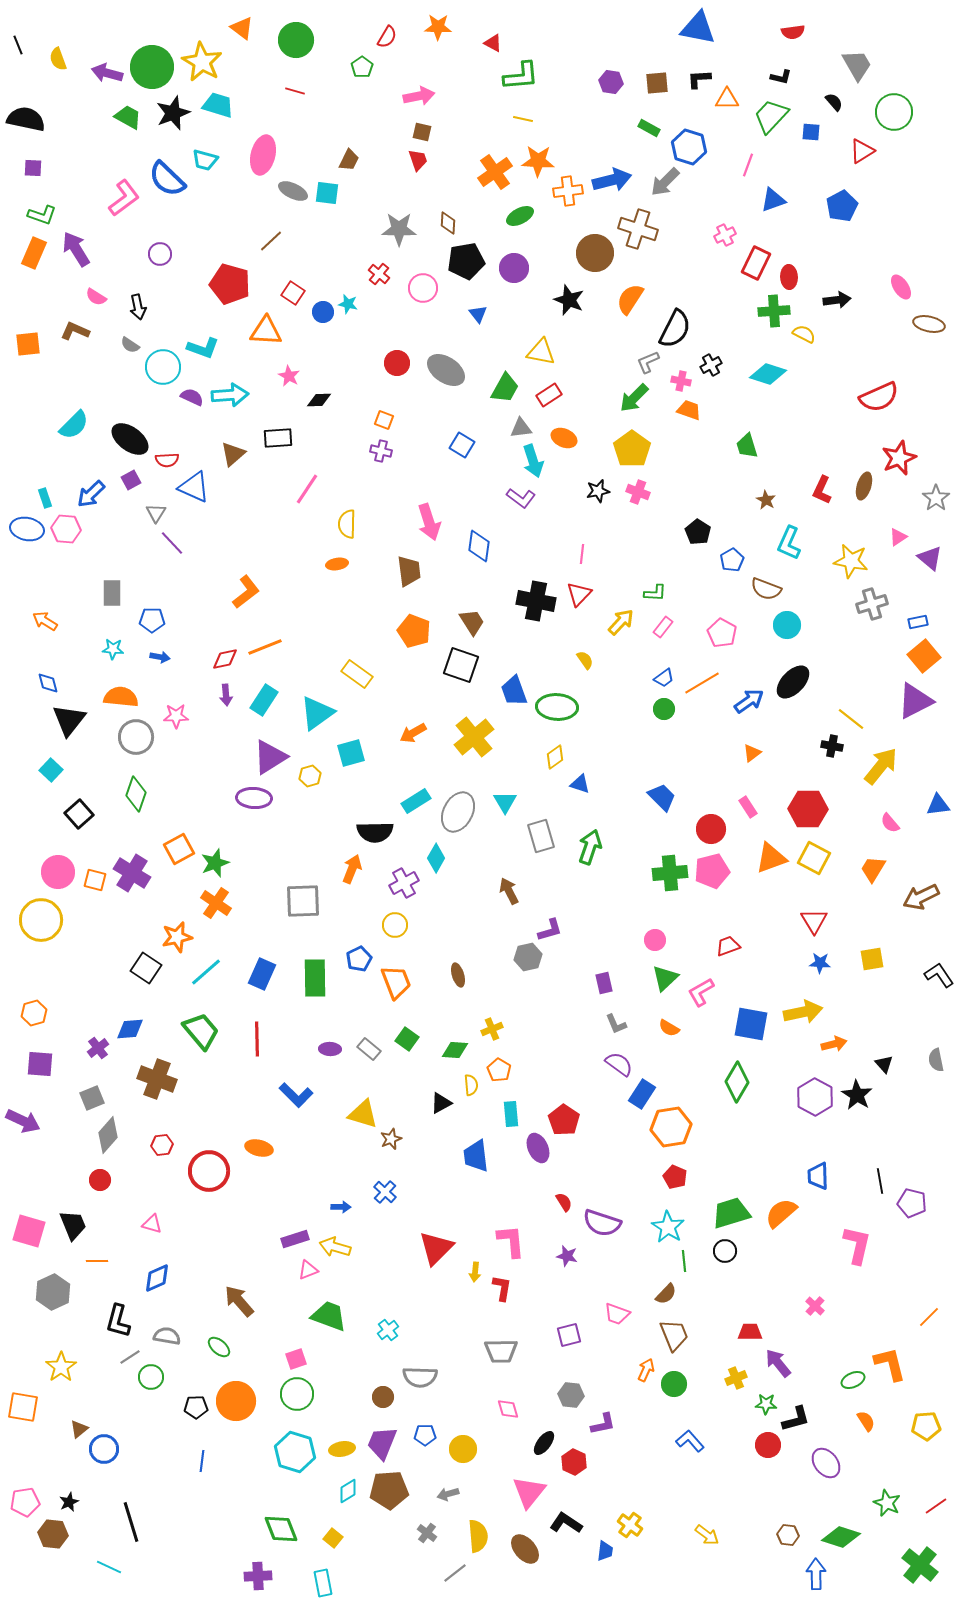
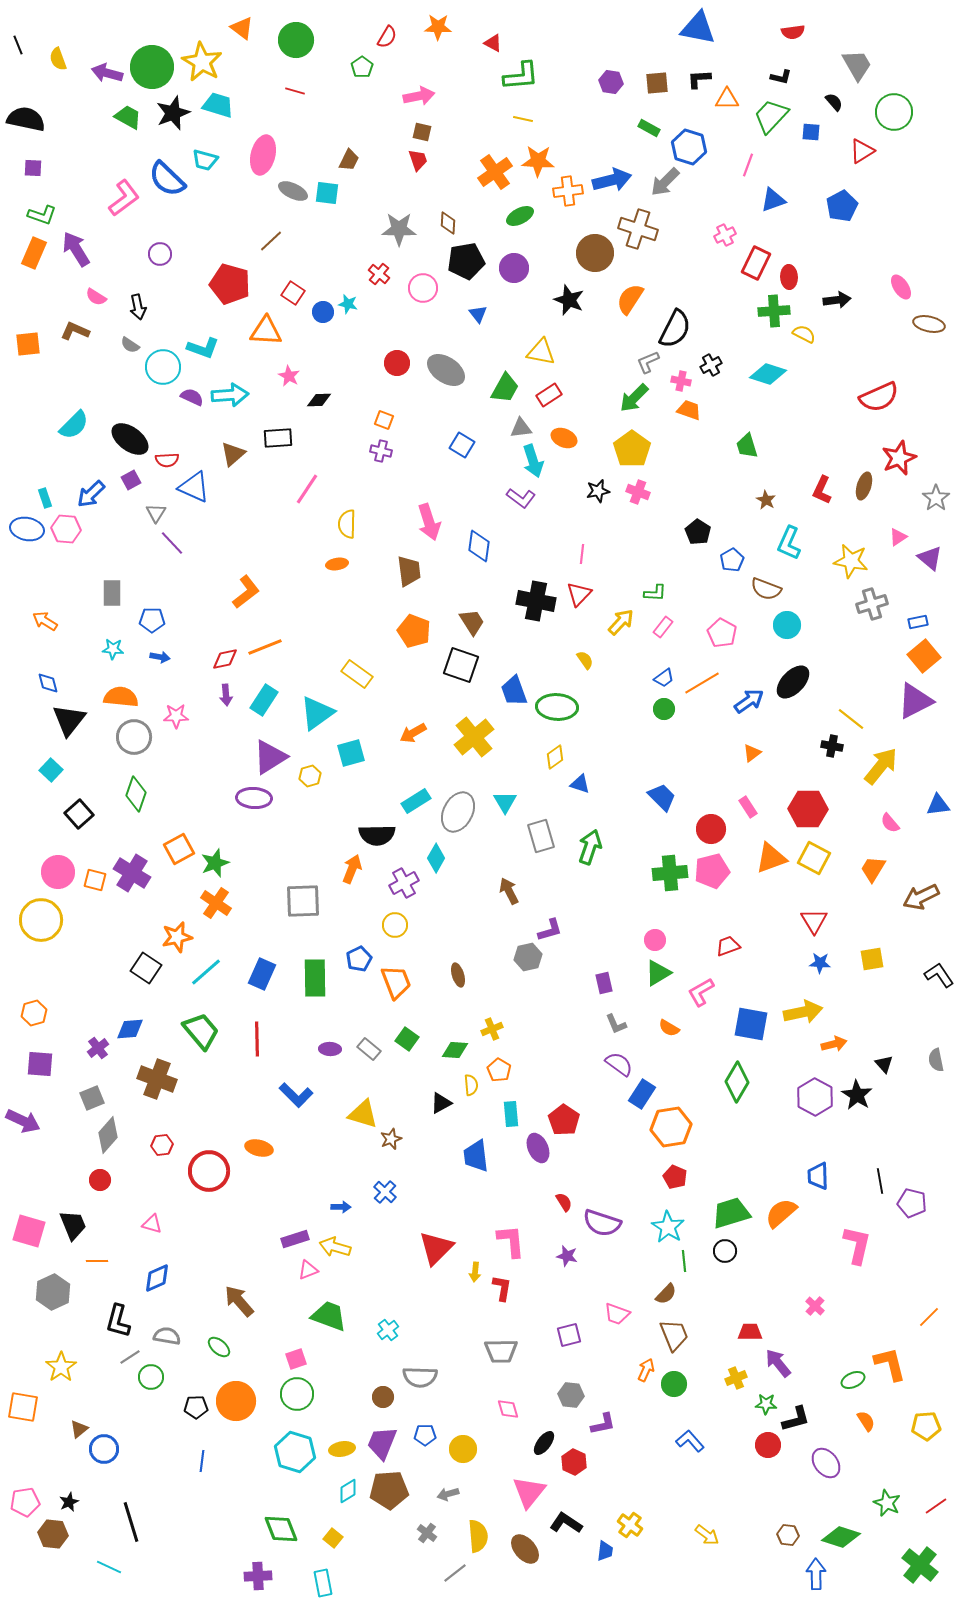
gray circle at (136, 737): moved 2 px left
black semicircle at (375, 832): moved 2 px right, 3 px down
green triangle at (665, 978): moved 7 px left, 5 px up; rotated 12 degrees clockwise
